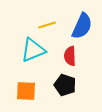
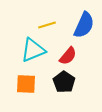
blue semicircle: moved 2 px right, 1 px up
red semicircle: moved 2 px left; rotated 138 degrees counterclockwise
black pentagon: moved 1 px left, 3 px up; rotated 15 degrees clockwise
orange square: moved 7 px up
